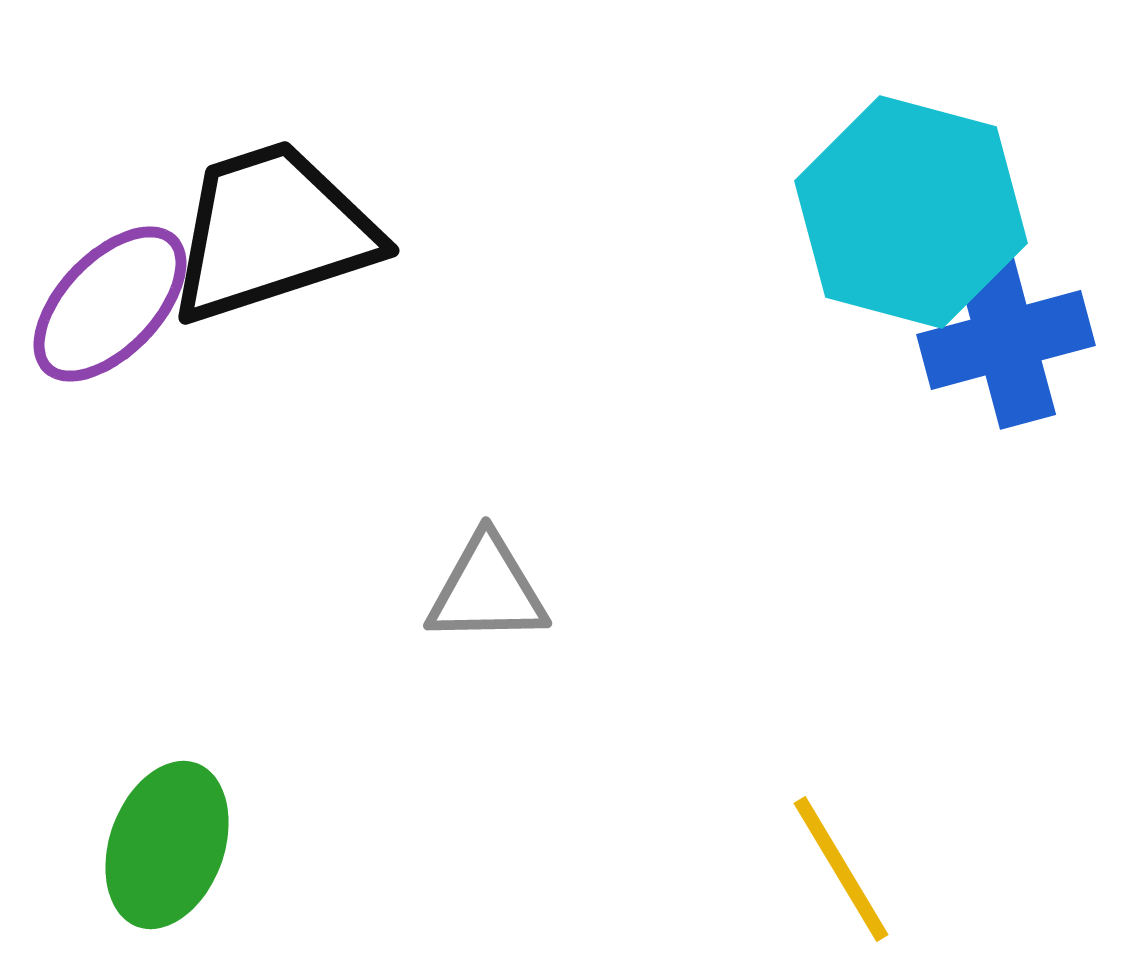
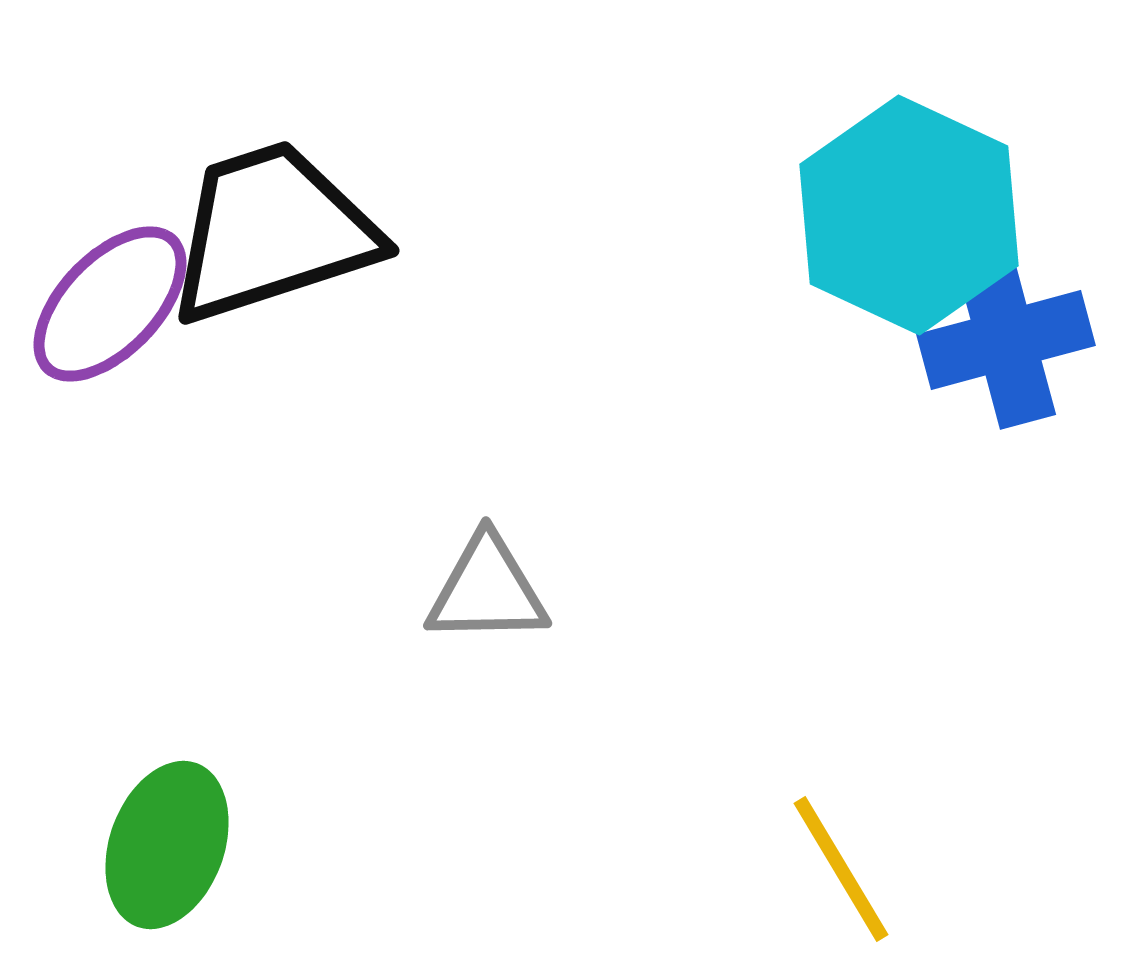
cyan hexagon: moved 2 px left, 3 px down; rotated 10 degrees clockwise
